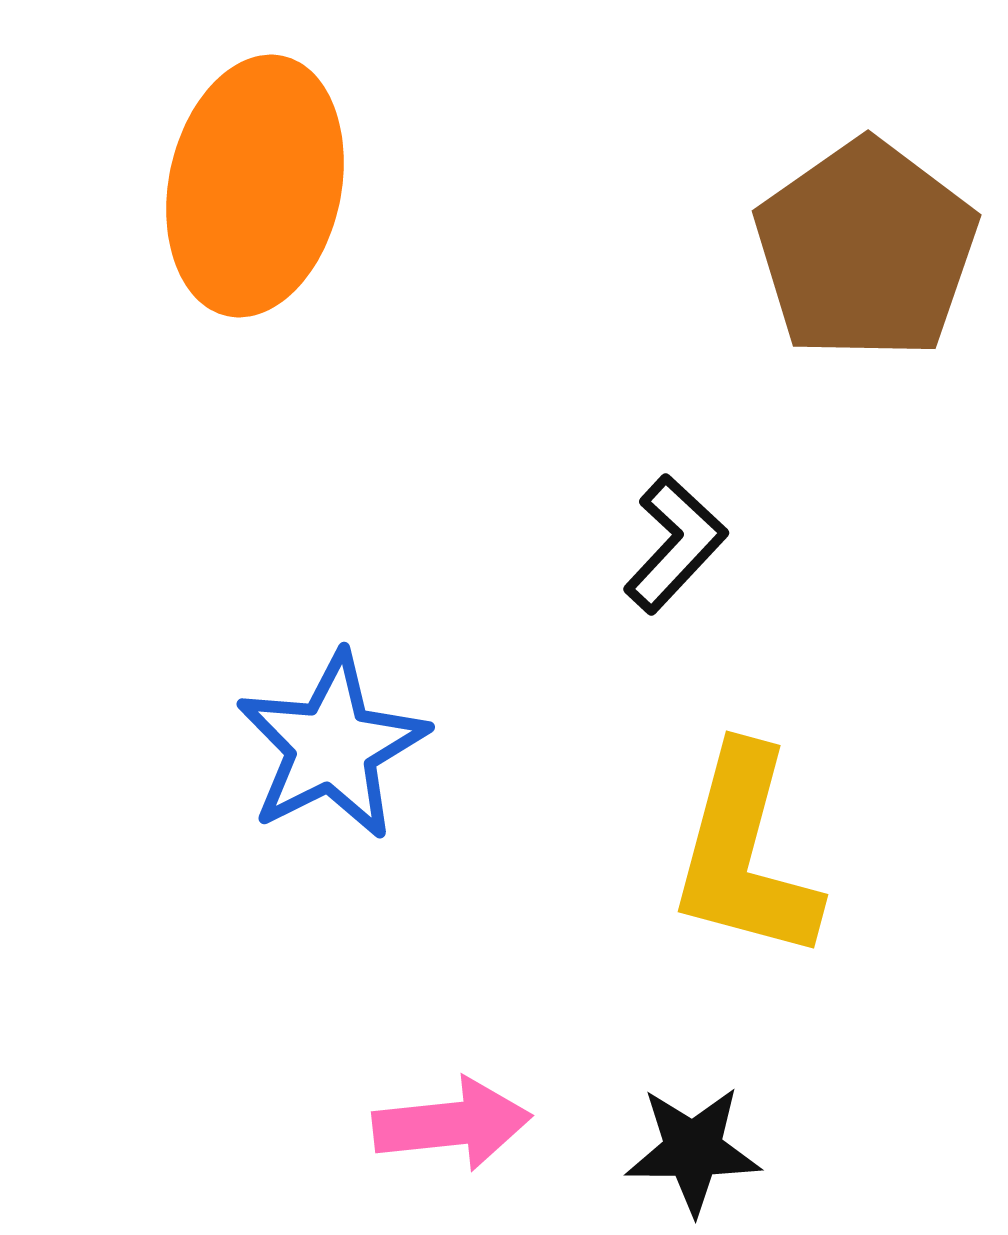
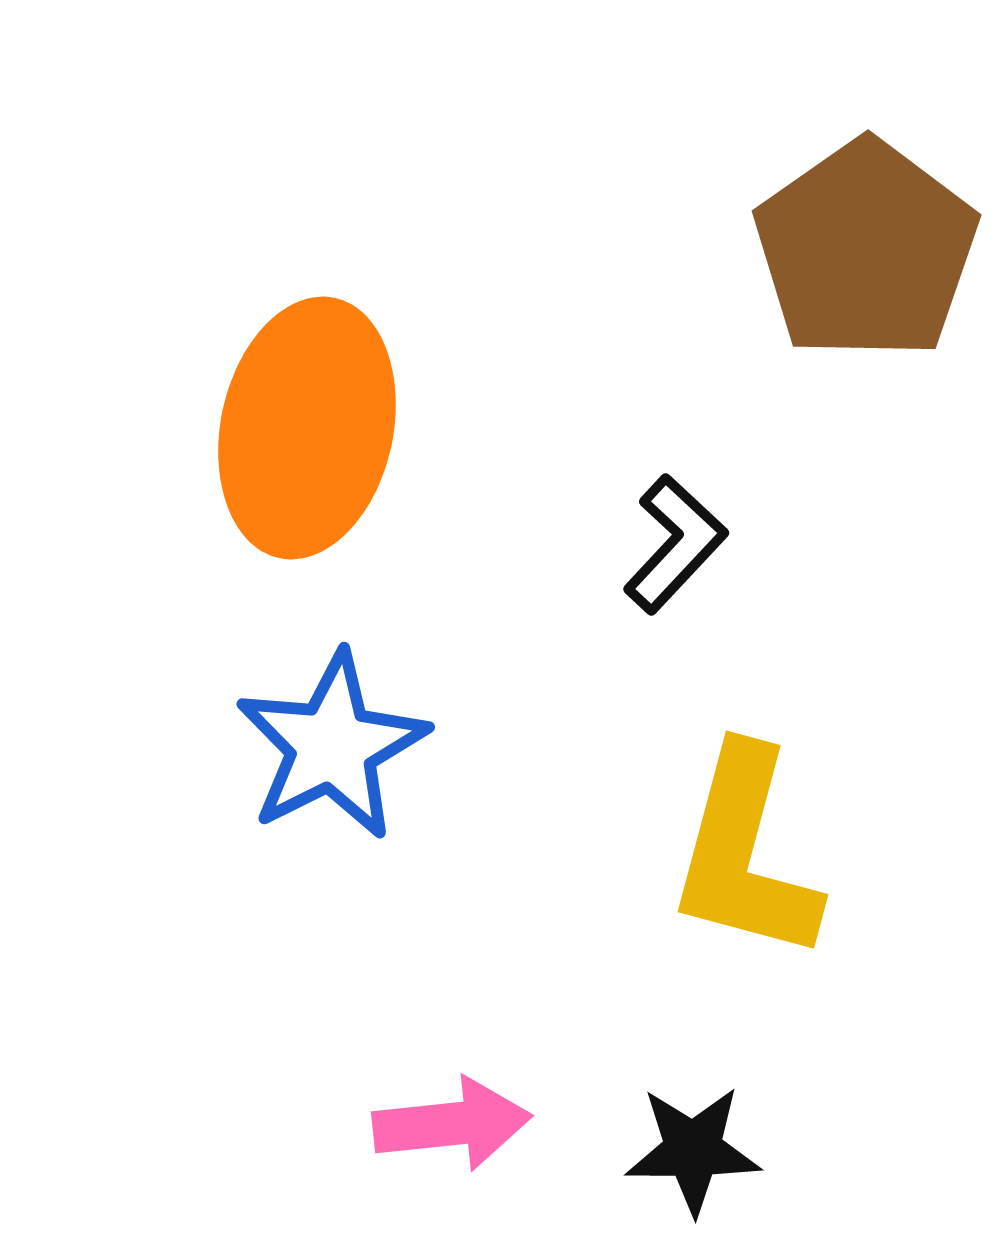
orange ellipse: moved 52 px right, 242 px down
